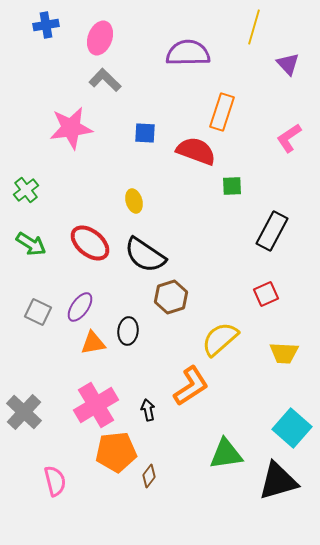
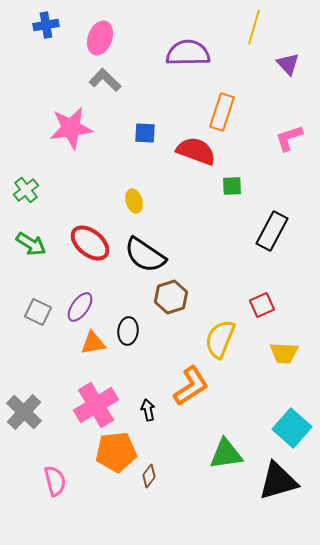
pink L-shape: rotated 16 degrees clockwise
red square: moved 4 px left, 11 px down
yellow semicircle: rotated 27 degrees counterclockwise
